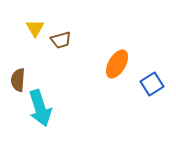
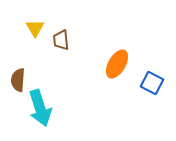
brown trapezoid: rotated 100 degrees clockwise
blue square: moved 1 px up; rotated 30 degrees counterclockwise
